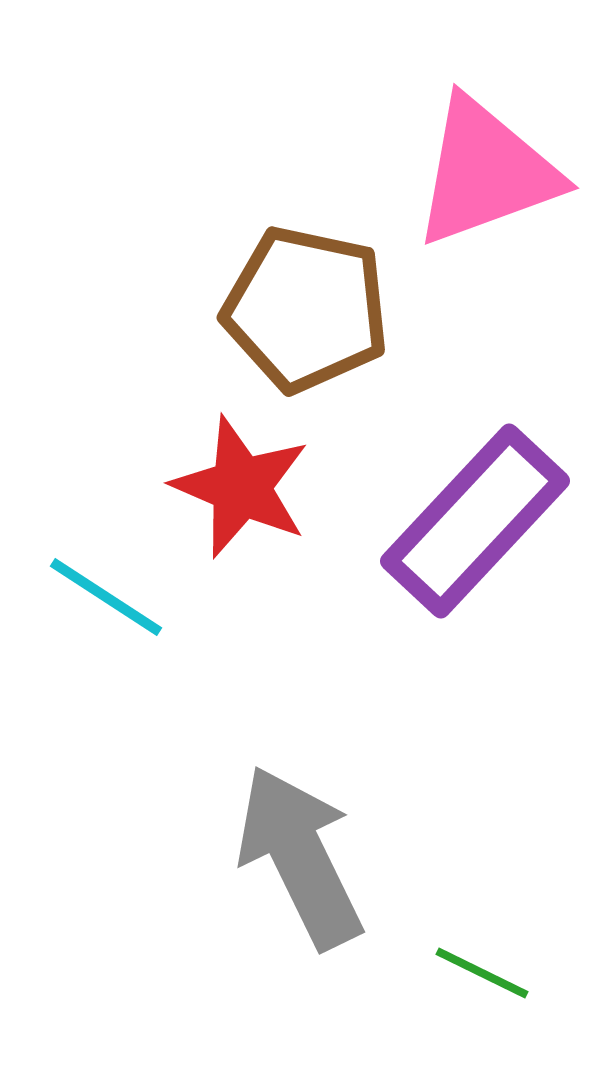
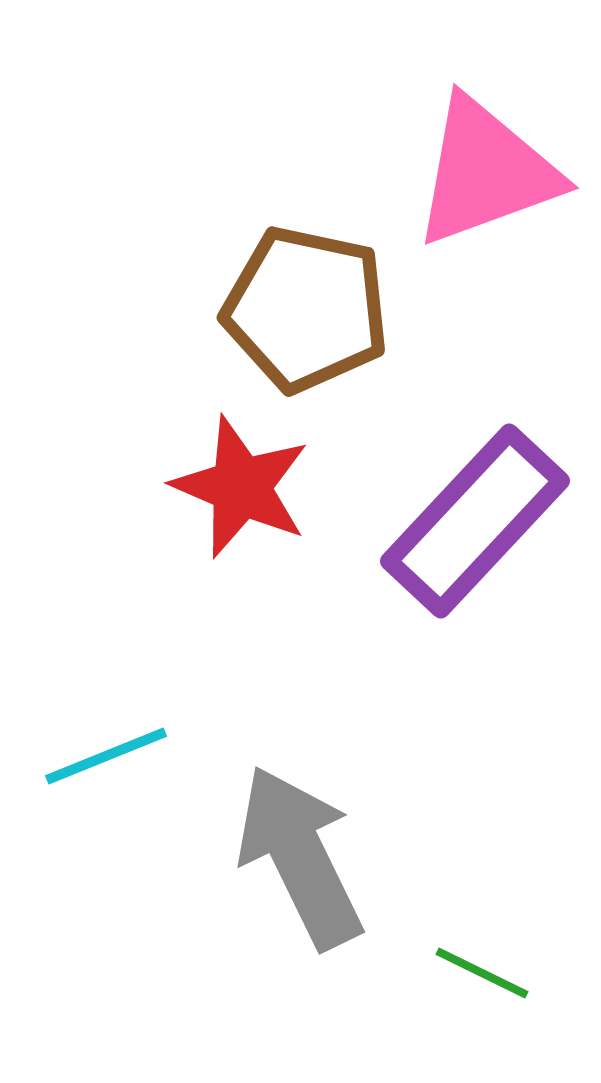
cyan line: moved 159 px down; rotated 55 degrees counterclockwise
